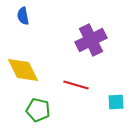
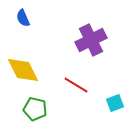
blue semicircle: moved 2 px down; rotated 12 degrees counterclockwise
red line: rotated 15 degrees clockwise
cyan square: moved 1 px left, 1 px down; rotated 18 degrees counterclockwise
green pentagon: moved 3 px left, 1 px up
